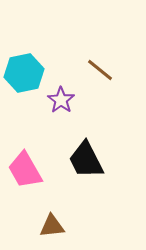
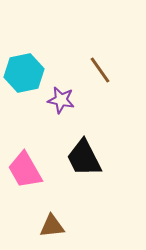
brown line: rotated 16 degrees clockwise
purple star: rotated 24 degrees counterclockwise
black trapezoid: moved 2 px left, 2 px up
